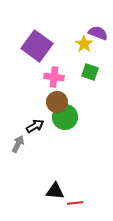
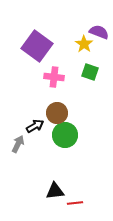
purple semicircle: moved 1 px right, 1 px up
brown circle: moved 11 px down
green circle: moved 18 px down
black triangle: rotated 12 degrees counterclockwise
